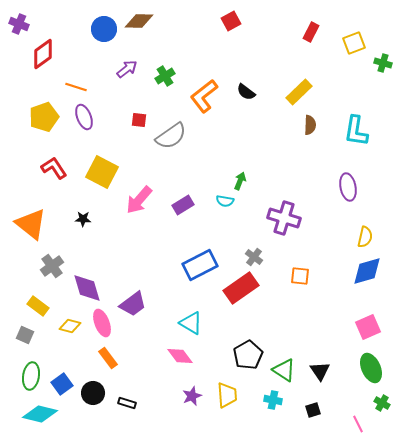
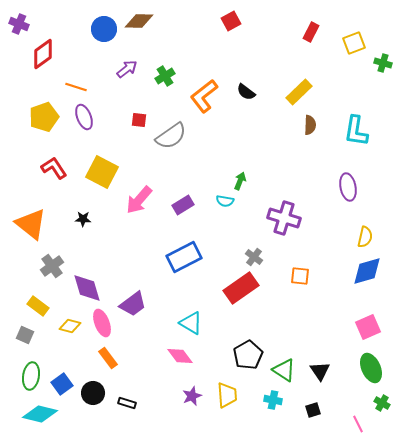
blue rectangle at (200, 265): moved 16 px left, 8 px up
